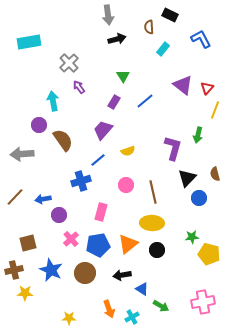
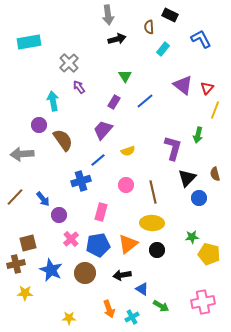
green triangle at (123, 76): moved 2 px right
blue arrow at (43, 199): rotated 119 degrees counterclockwise
brown cross at (14, 270): moved 2 px right, 6 px up
